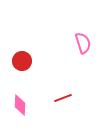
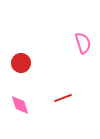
red circle: moved 1 px left, 2 px down
pink diamond: rotated 20 degrees counterclockwise
